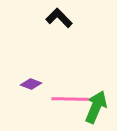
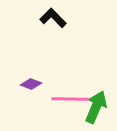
black L-shape: moved 6 px left
